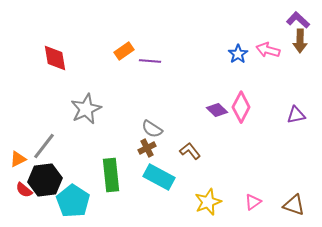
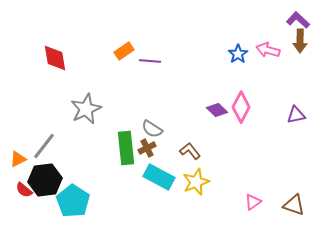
green rectangle: moved 15 px right, 27 px up
yellow star: moved 12 px left, 20 px up
